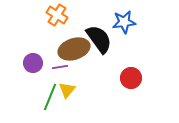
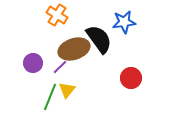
purple line: rotated 35 degrees counterclockwise
